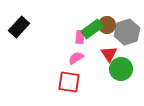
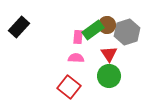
green rectangle: moved 1 px right, 1 px down
pink rectangle: moved 2 px left
pink semicircle: rotated 35 degrees clockwise
green circle: moved 12 px left, 7 px down
red square: moved 5 px down; rotated 30 degrees clockwise
